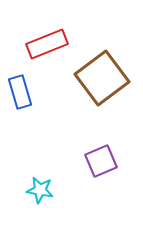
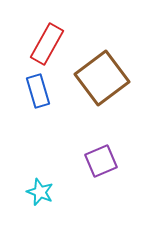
red rectangle: rotated 39 degrees counterclockwise
blue rectangle: moved 18 px right, 1 px up
cyan star: moved 2 px down; rotated 12 degrees clockwise
